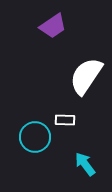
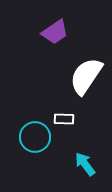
purple trapezoid: moved 2 px right, 6 px down
white rectangle: moved 1 px left, 1 px up
